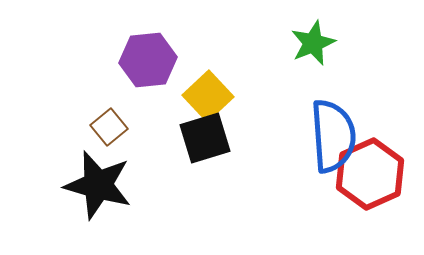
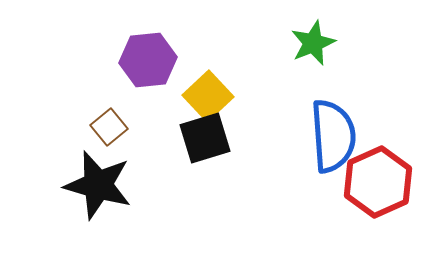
red hexagon: moved 8 px right, 8 px down
